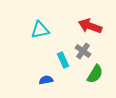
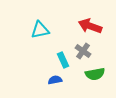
green semicircle: rotated 48 degrees clockwise
blue semicircle: moved 9 px right
